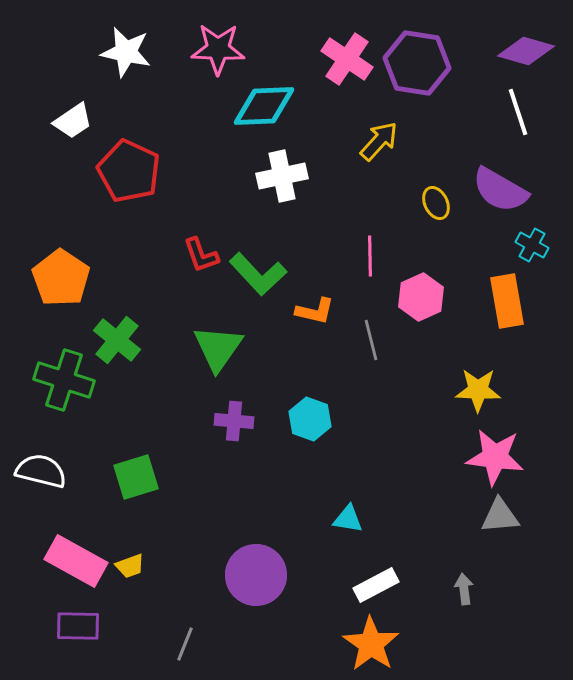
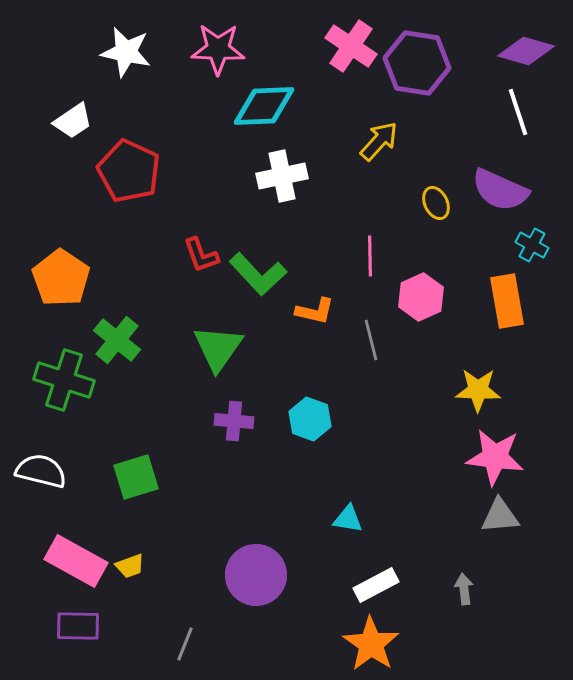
pink cross at (347, 59): moved 4 px right, 13 px up
purple semicircle at (500, 190): rotated 6 degrees counterclockwise
